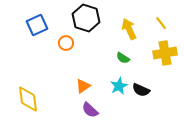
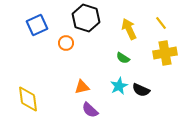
orange triangle: moved 1 px left, 1 px down; rotated 21 degrees clockwise
